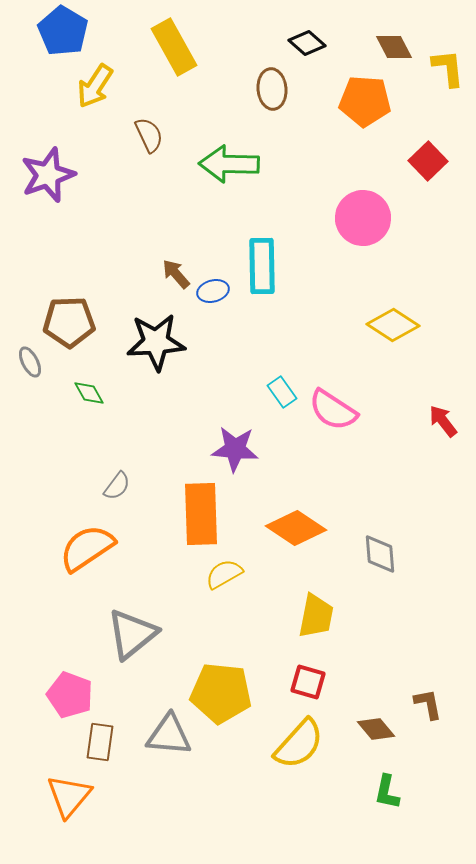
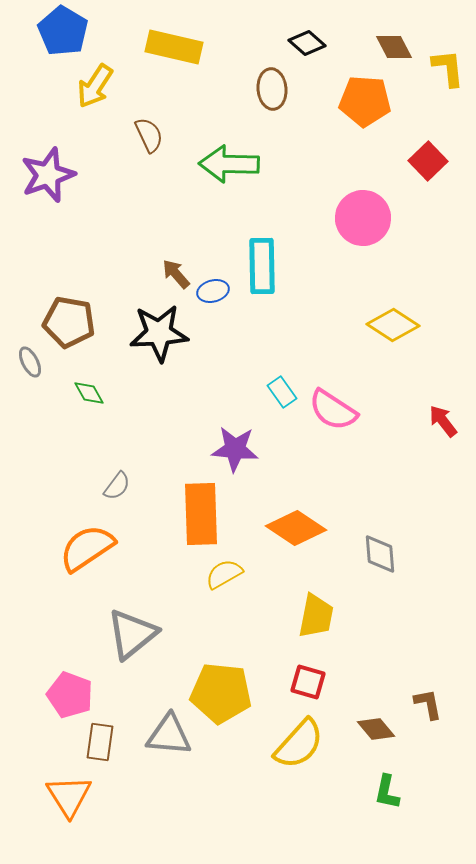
yellow rectangle at (174, 47): rotated 48 degrees counterclockwise
brown pentagon at (69, 322): rotated 12 degrees clockwise
black star at (156, 342): moved 3 px right, 9 px up
orange triangle at (69, 796): rotated 12 degrees counterclockwise
